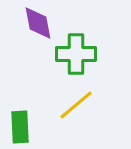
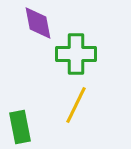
yellow line: rotated 24 degrees counterclockwise
green rectangle: rotated 8 degrees counterclockwise
